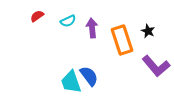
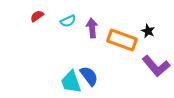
orange rectangle: rotated 52 degrees counterclockwise
